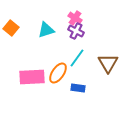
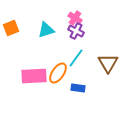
orange square: rotated 28 degrees clockwise
cyan line: moved 1 px left
pink rectangle: moved 2 px right, 1 px up
